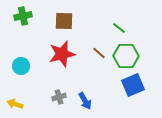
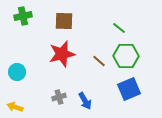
brown line: moved 8 px down
cyan circle: moved 4 px left, 6 px down
blue square: moved 4 px left, 4 px down
yellow arrow: moved 3 px down
